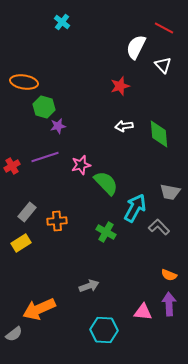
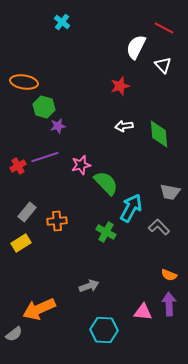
red cross: moved 6 px right
cyan arrow: moved 4 px left
